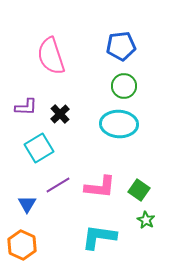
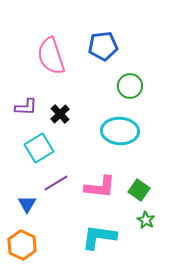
blue pentagon: moved 18 px left
green circle: moved 6 px right
cyan ellipse: moved 1 px right, 7 px down
purple line: moved 2 px left, 2 px up
